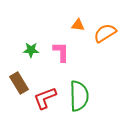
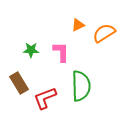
orange triangle: rotated 32 degrees counterclockwise
orange semicircle: moved 1 px left
green semicircle: moved 2 px right, 10 px up
